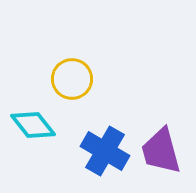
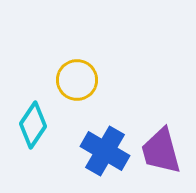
yellow circle: moved 5 px right, 1 px down
cyan diamond: rotated 72 degrees clockwise
